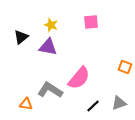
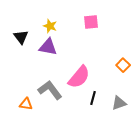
yellow star: moved 1 px left, 1 px down
black triangle: rotated 28 degrees counterclockwise
orange square: moved 2 px left, 2 px up; rotated 24 degrees clockwise
pink semicircle: moved 1 px up
gray L-shape: rotated 20 degrees clockwise
black line: moved 8 px up; rotated 32 degrees counterclockwise
